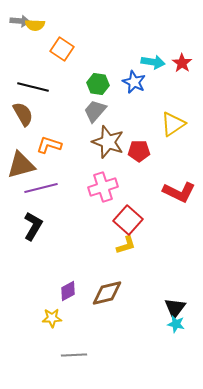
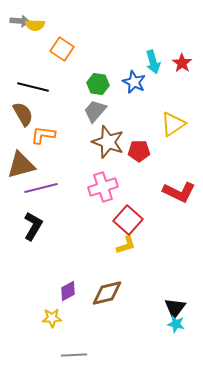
cyan arrow: rotated 65 degrees clockwise
orange L-shape: moved 6 px left, 10 px up; rotated 10 degrees counterclockwise
